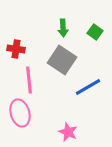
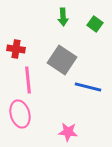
green arrow: moved 11 px up
green square: moved 8 px up
pink line: moved 1 px left
blue line: rotated 44 degrees clockwise
pink ellipse: moved 1 px down
pink star: rotated 18 degrees counterclockwise
